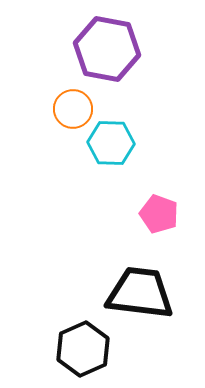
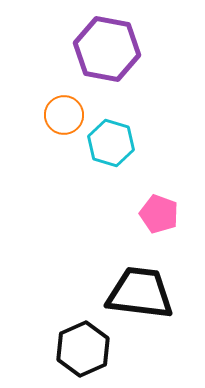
orange circle: moved 9 px left, 6 px down
cyan hexagon: rotated 15 degrees clockwise
